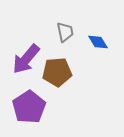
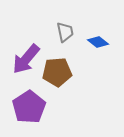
blue diamond: rotated 20 degrees counterclockwise
